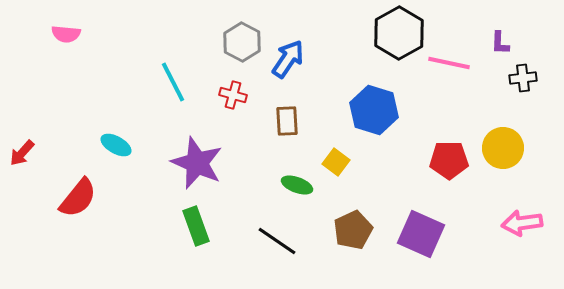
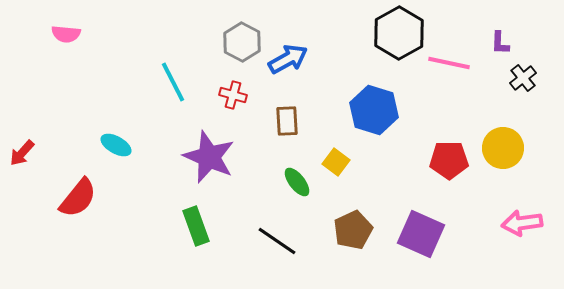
blue arrow: rotated 27 degrees clockwise
black cross: rotated 32 degrees counterclockwise
purple star: moved 12 px right, 6 px up
green ellipse: moved 3 px up; rotated 32 degrees clockwise
